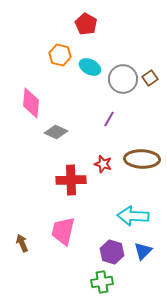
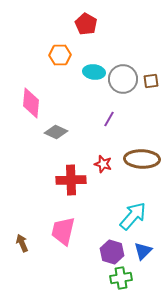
orange hexagon: rotated 15 degrees counterclockwise
cyan ellipse: moved 4 px right, 5 px down; rotated 20 degrees counterclockwise
brown square: moved 1 px right, 3 px down; rotated 28 degrees clockwise
cyan arrow: rotated 128 degrees clockwise
green cross: moved 19 px right, 4 px up
